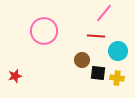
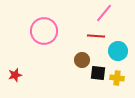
red star: moved 1 px up
